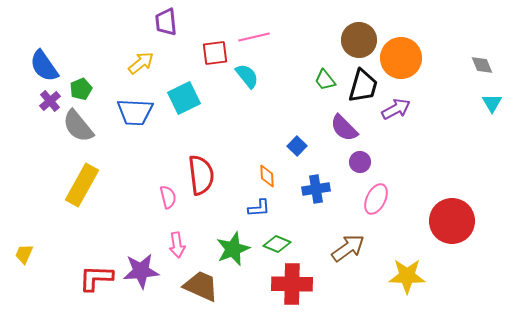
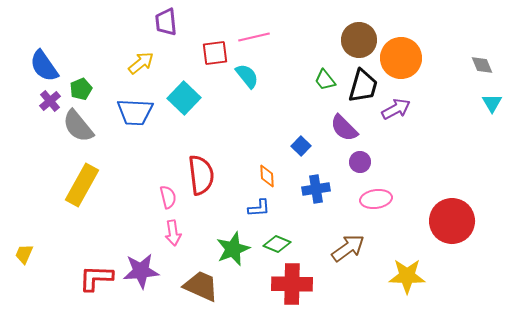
cyan square: rotated 20 degrees counterclockwise
blue square: moved 4 px right
pink ellipse: rotated 56 degrees clockwise
pink arrow: moved 4 px left, 12 px up
